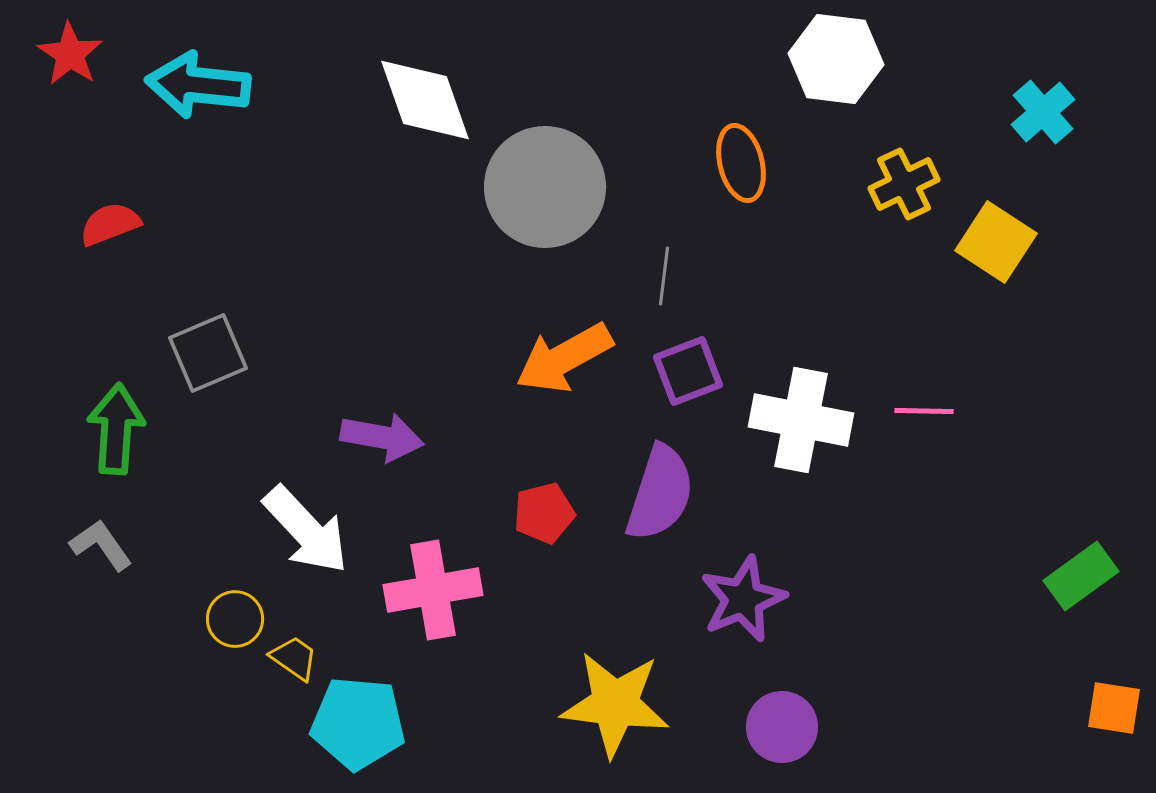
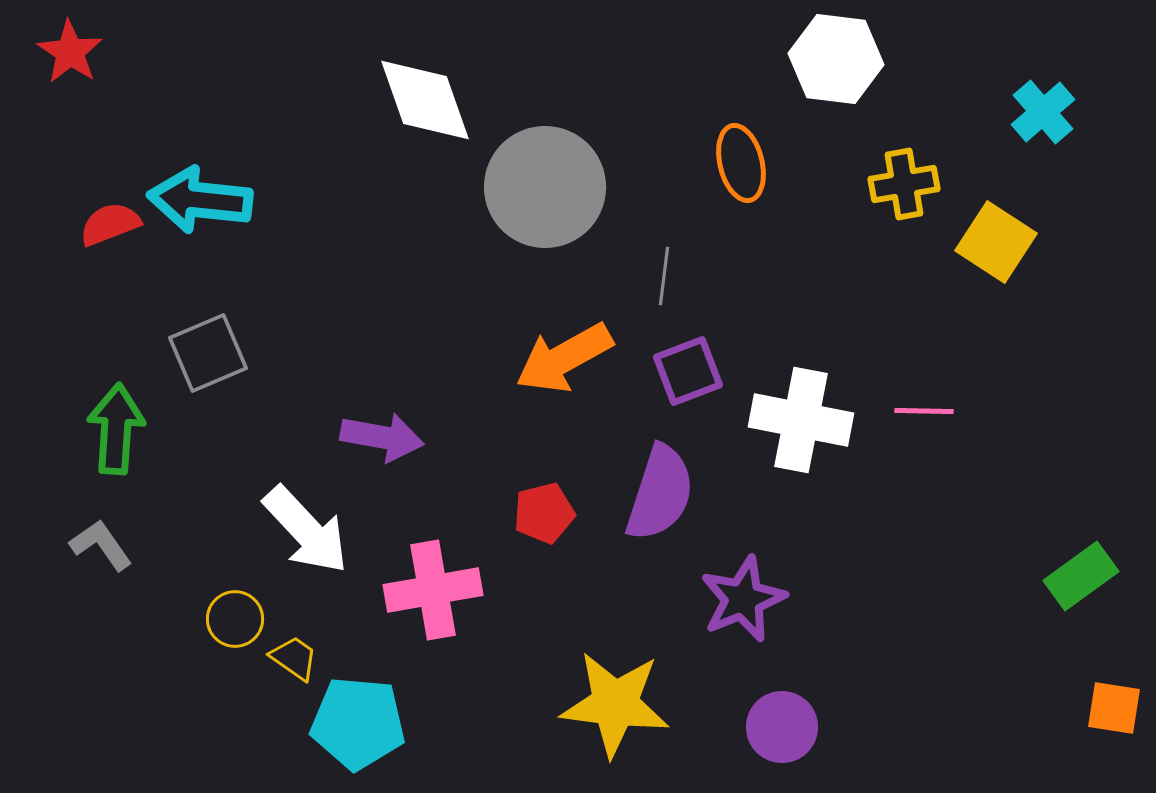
red star: moved 2 px up
cyan arrow: moved 2 px right, 115 px down
yellow cross: rotated 16 degrees clockwise
